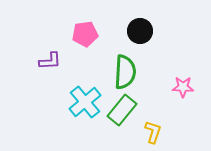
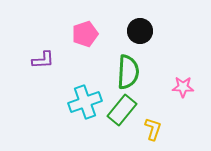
pink pentagon: rotated 10 degrees counterclockwise
purple L-shape: moved 7 px left, 1 px up
green semicircle: moved 3 px right
cyan cross: rotated 20 degrees clockwise
yellow L-shape: moved 3 px up
